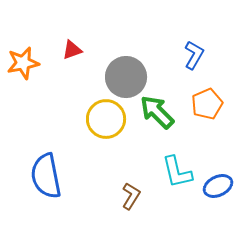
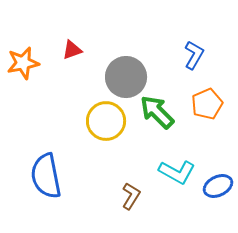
yellow circle: moved 2 px down
cyan L-shape: rotated 48 degrees counterclockwise
